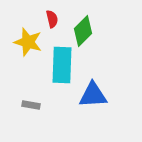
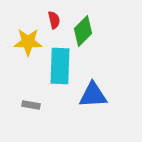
red semicircle: moved 2 px right, 1 px down
yellow star: rotated 16 degrees counterclockwise
cyan rectangle: moved 2 px left, 1 px down
